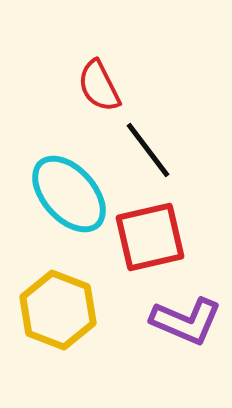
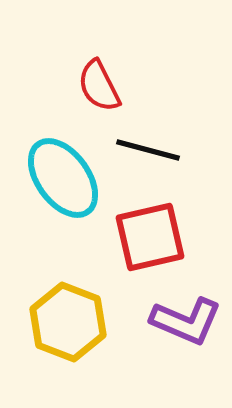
black line: rotated 38 degrees counterclockwise
cyan ellipse: moved 6 px left, 16 px up; rotated 6 degrees clockwise
yellow hexagon: moved 10 px right, 12 px down
